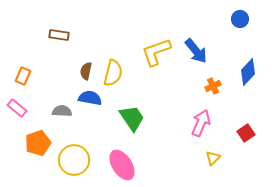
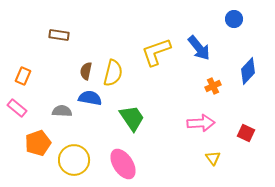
blue circle: moved 6 px left
blue arrow: moved 3 px right, 3 px up
blue diamond: moved 1 px up
pink arrow: rotated 64 degrees clockwise
red square: rotated 30 degrees counterclockwise
yellow triangle: rotated 21 degrees counterclockwise
pink ellipse: moved 1 px right, 1 px up
